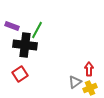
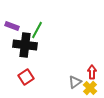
red arrow: moved 3 px right, 3 px down
red square: moved 6 px right, 3 px down
yellow cross: rotated 24 degrees counterclockwise
